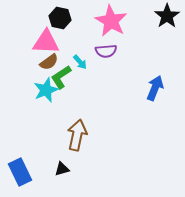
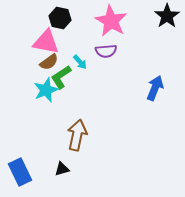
pink triangle: rotated 8 degrees clockwise
